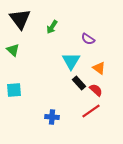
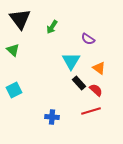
cyan square: rotated 21 degrees counterclockwise
red line: rotated 18 degrees clockwise
